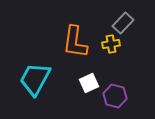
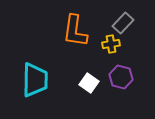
orange L-shape: moved 11 px up
cyan trapezoid: moved 1 px down; rotated 153 degrees clockwise
white square: rotated 30 degrees counterclockwise
purple hexagon: moved 6 px right, 19 px up
